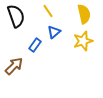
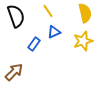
yellow semicircle: moved 1 px right, 1 px up
blue triangle: rotated 16 degrees clockwise
blue rectangle: moved 1 px left, 1 px up
brown arrow: moved 6 px down
